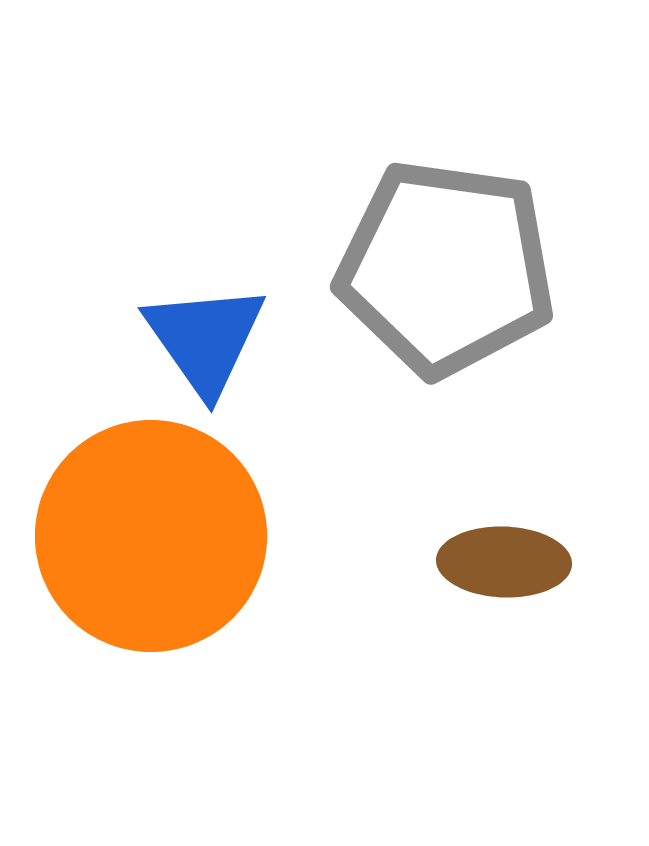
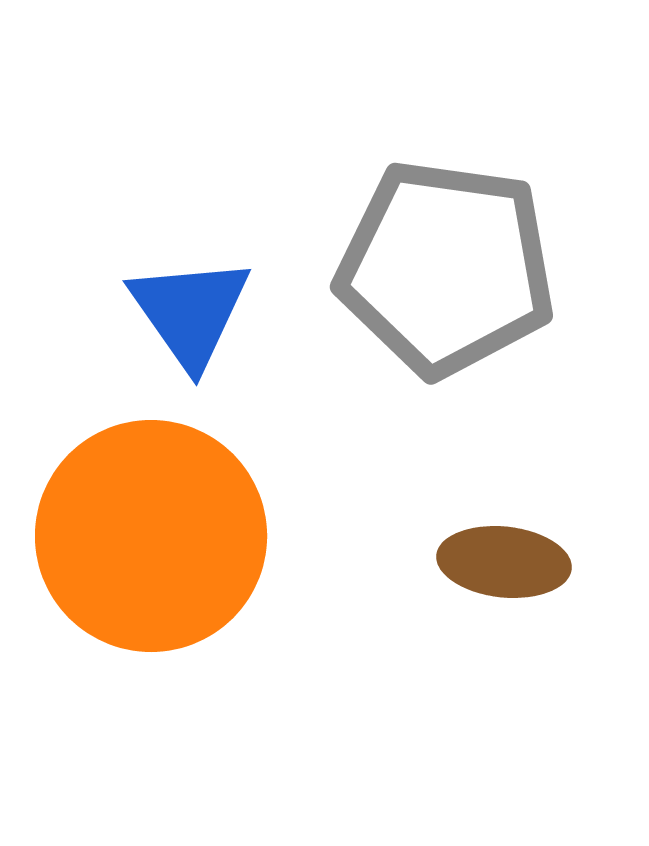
blue triangle: moved 15 px left, 27 px up
brown ellipse: rotated 4 degrees clockwise
